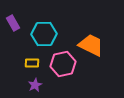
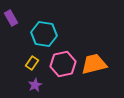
purple rectangle: moved 2 px left, 5 px up
cyan hexagon: rotated 10 degrees clockwise
orange trapezoid: moved 3 px right, 19 px down; rotated 40 degrees counterclockwise
yellow rectangle: rotated 56 degrees counterclockwise
